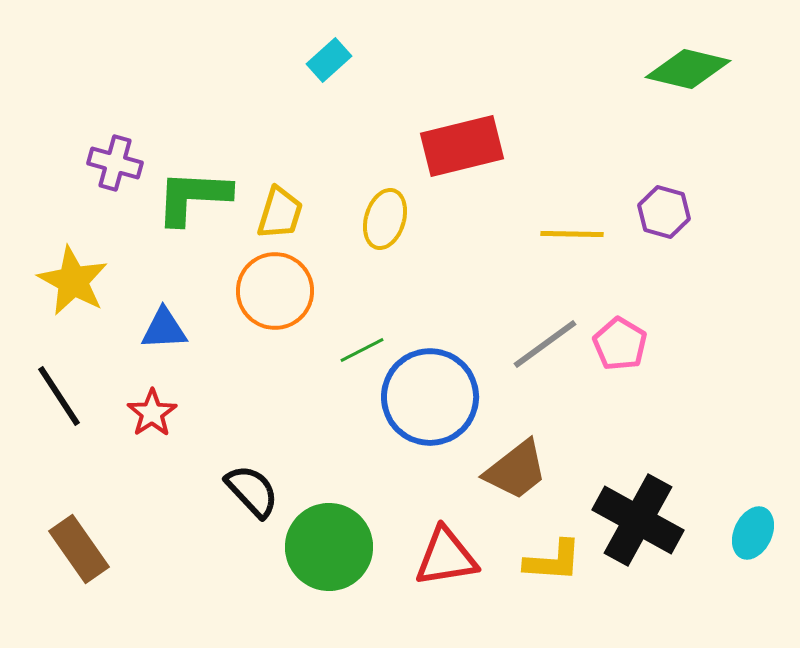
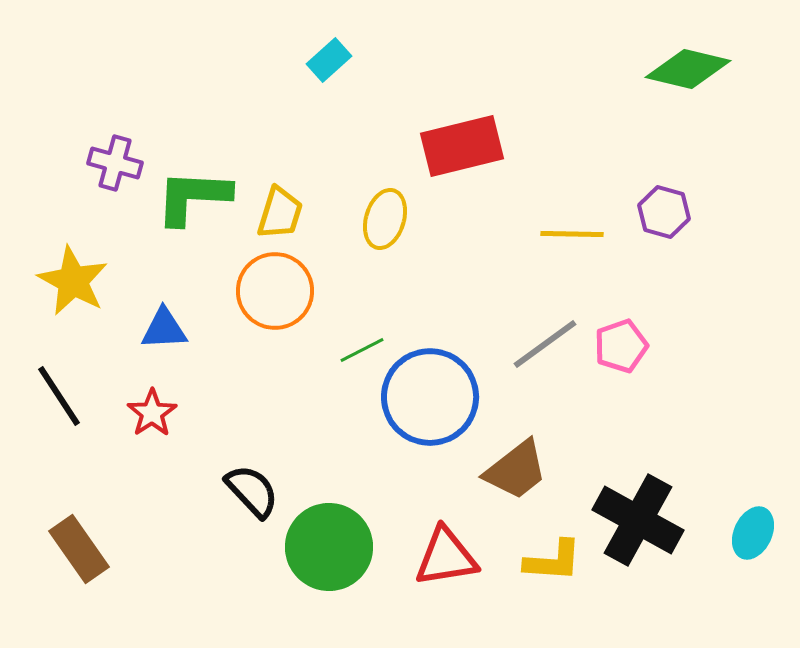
pink pentagon: moved 1 px right, 2 px down; rotated 22 degrees clockwise
